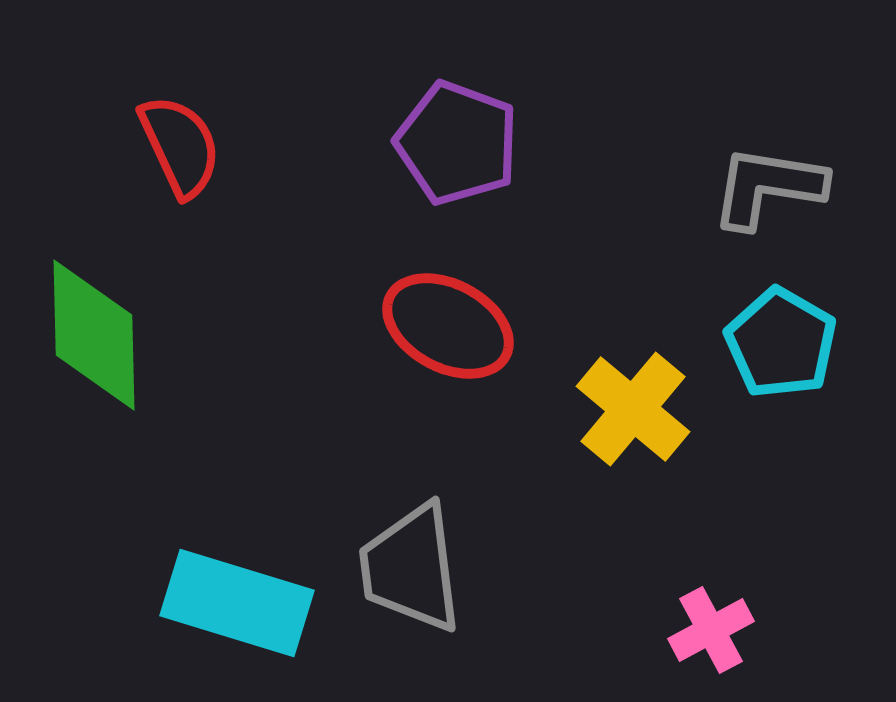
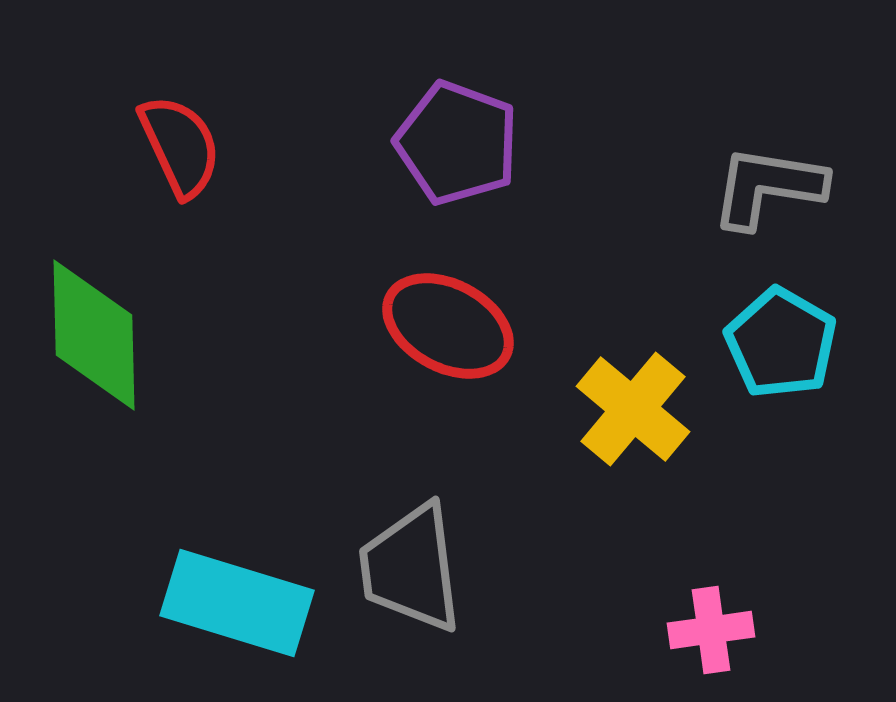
pink cross: rotated 20 degrees clockwise
